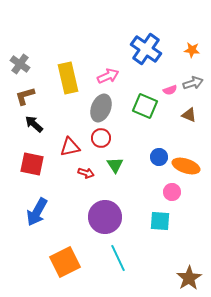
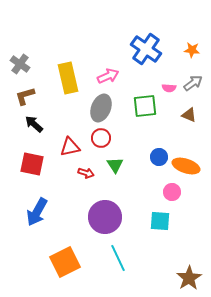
gray arrow: rotated 18 degrees counterclockwise
pink semicircle: moved 1 px left, 2 px up; rotated 24 degrees clockwise
green square: rotated 30 degrees counterclockwise
